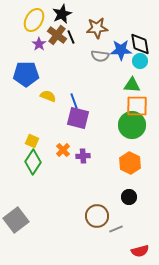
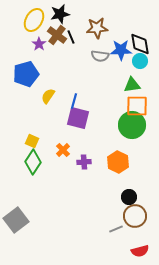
black star: moved 2 px left; rotated 12 degrees clockwise
blue pentagon: rotated 15 degrees counterclockwise
green triangle: rotated 12 degrees counterclockwise
yellow semicircle: rotated 77 degrees counterclockwise
blue line: rotated 35 degrees clockwise
purple cross: moved 1 px right, 6 px down
orange hexagon: moved 12 px left, 1 px up
brown circle: moved 38 px right
